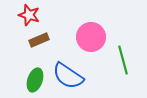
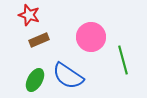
green ellipse: rotated 10 degrees clockwise
